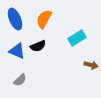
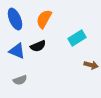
gray semicircle: rotated 24 degrees clockwise
